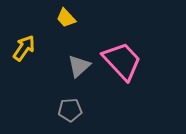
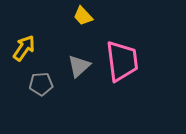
yellow trapezoid: moved 17 px right, 2 px up
pink trapezoid: rotated 36 degrees clockwise
gray pentagon: moved 29 px left, 26 px up
